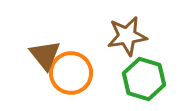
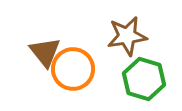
brown triangle: moved 3 px up
orange circle: moved 2 px right, 4 px up
